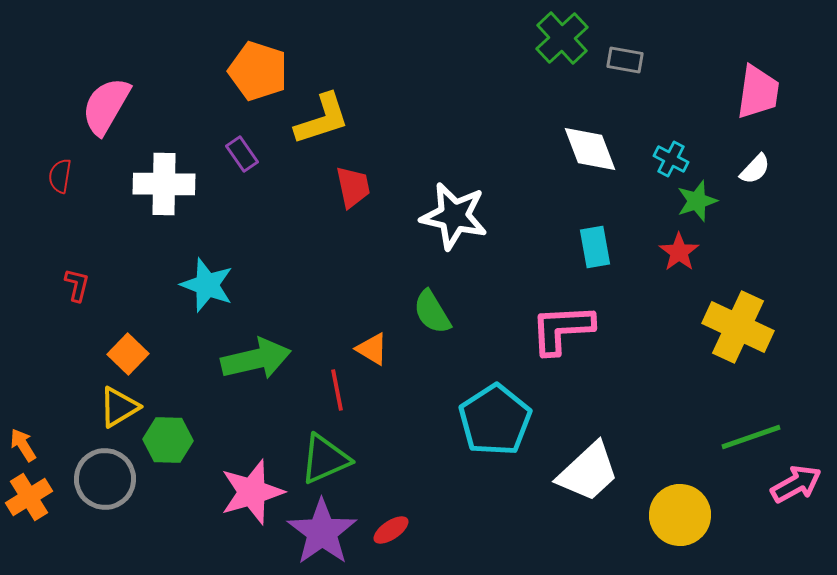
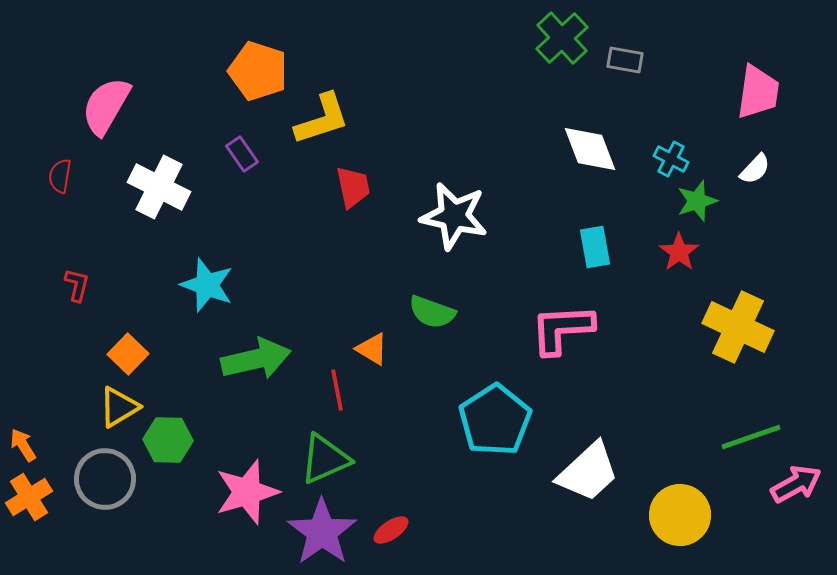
white cross: moved 5 px left, 3 px down; rotated 26 degrees clockwise
green semicircle: rotated 39 degrees counterclockwise
pink star: moved 5 px left
